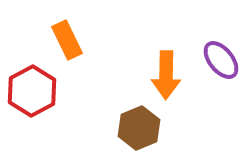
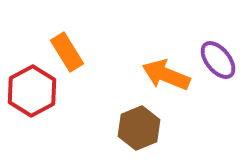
orange rectangle: moved 12 px down; rotated 6 degrees counterclockwise
purple ellipse: moved 3 px left
orange arrow: rotated 111 degrees clockwise
